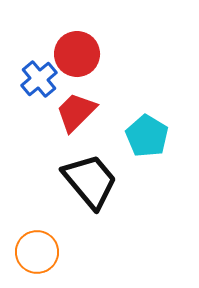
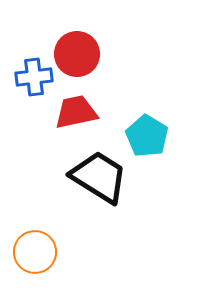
blue cross: moved 5 px left, 2 px up; rotated 33 degrees clockwise
red trapezoid: rotated 33 degrees clockwise
black trapezoid: moved 9 px right, 4 px up; rotated 18 degrees counterclockwise
orange circle: moved 2 px left
